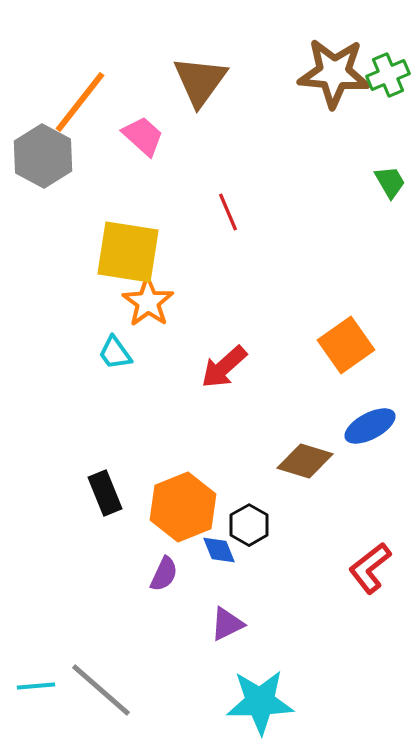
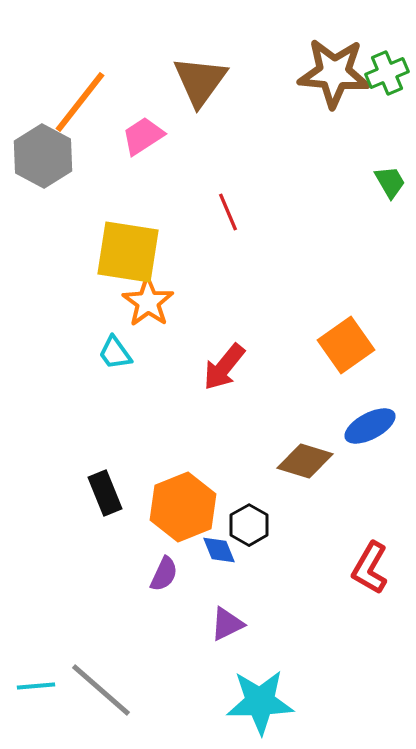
green cross: moved 1 px left, 2 px up
pink trapezoid: rotated 75 degrees counterclockwise
red arrow: rotated 9 degrees counterclockwise
red L-shape: rotated 22 degrees counterclockwise
